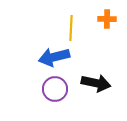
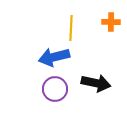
orange cross: moved 4 px right, 3 px down
